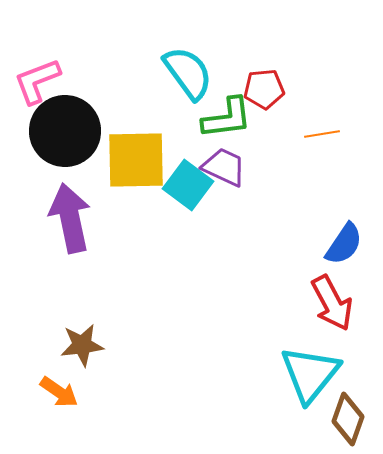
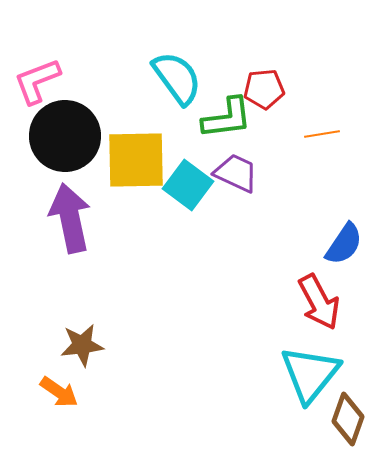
cyan semicircle: moved 11 px left, 5 px down
black circle: moved 5 px down
purple trapezoid: moved 12 px right, 6 px down
red arrow: moved 13 px left, 1 px up
